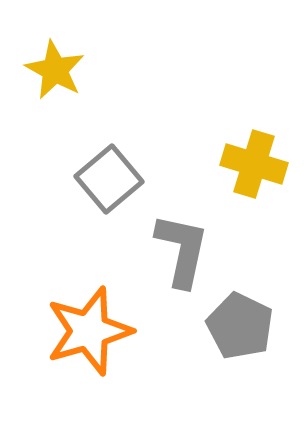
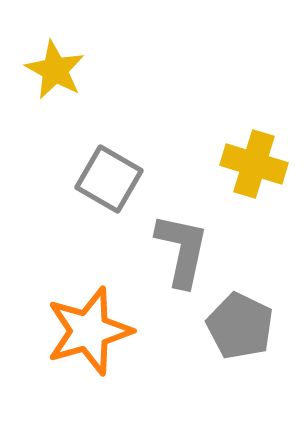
gray square: rotated 20 degrees counterclockwise
